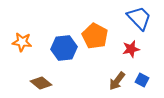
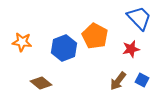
blue hexagon: rotated 15 degrees counterclockwise
brown arrow: moved 1 px right
